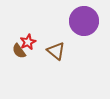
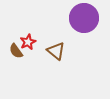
purple circle: moved 3 px up
brown semicircle: moved 3 px left
